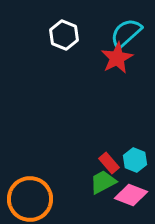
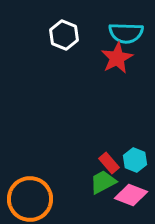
cyan semicircle: rotated 136 degrees counterclockwise
